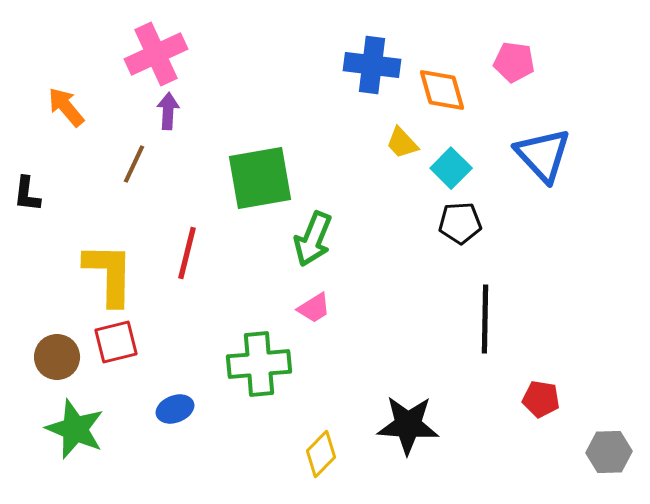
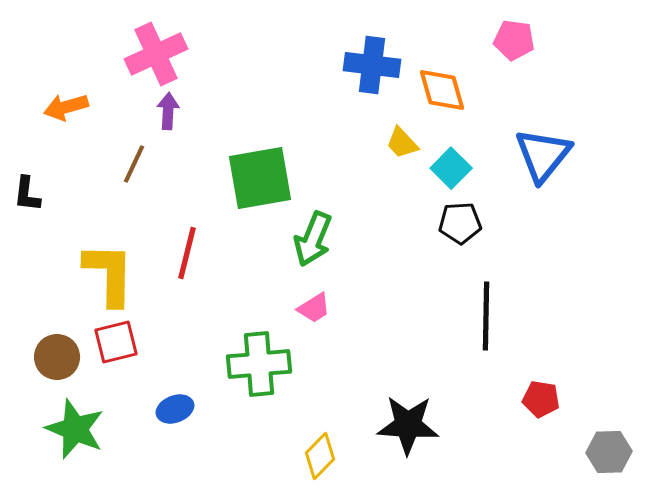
pink pentagon: moved 22 px up
orange arrow: rotated 66 degrees counterclockwise
blue triangle: rotated 22 degrees clockwise
black line: moved 1 px right, 3 px up
yellow diamond: moved 1 px left, 2 px down
